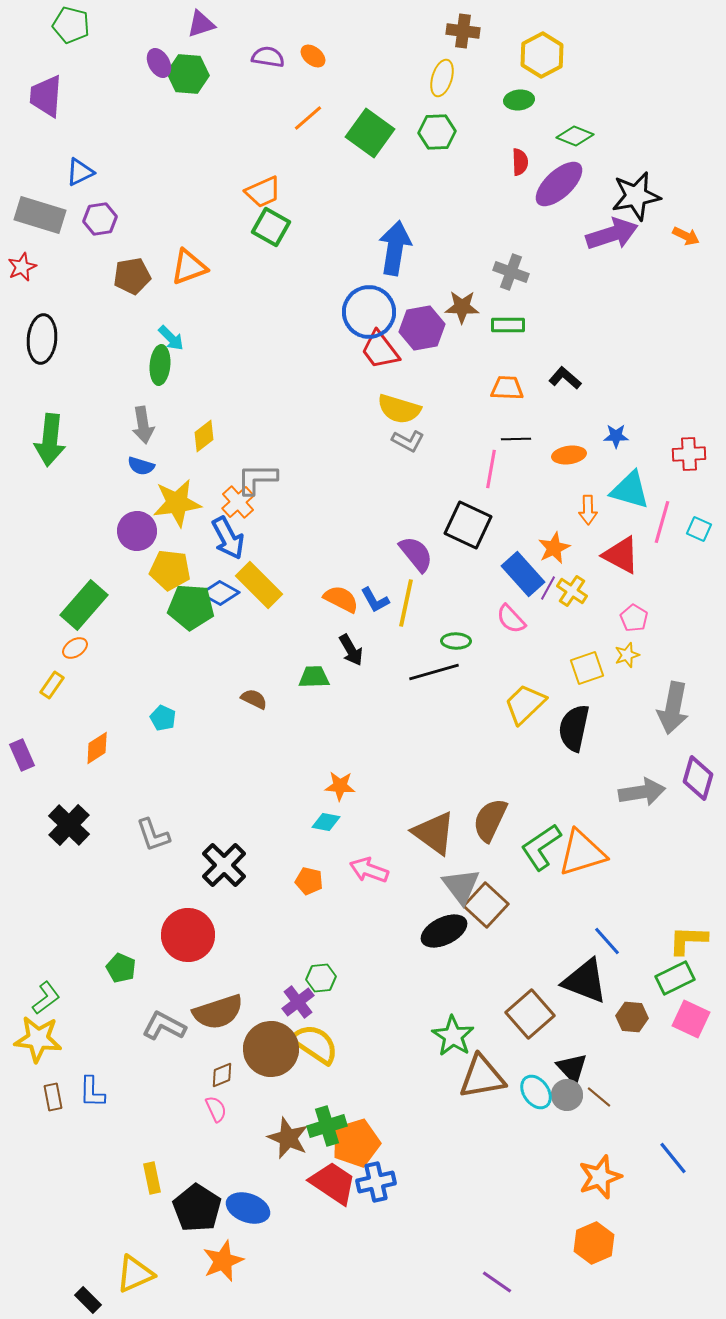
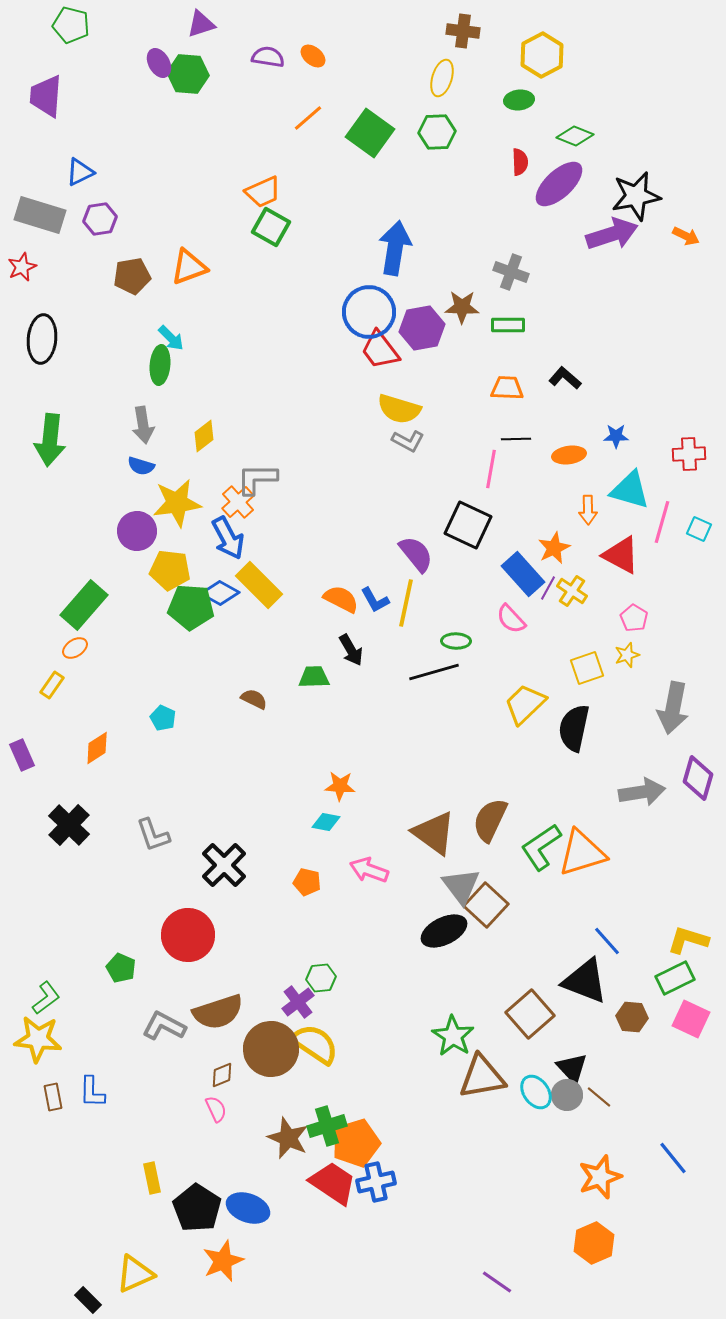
orange pentagon at (309, 881): moved 2 px left, 1 px down
yellow L-shape at (688, 940): rotated 15 degrees clockwise
